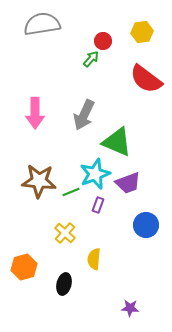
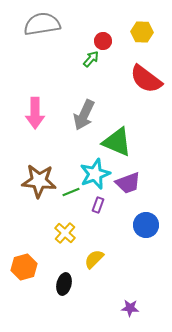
yellow hexagon: rotated 10 degrees clockwise
yellow semicircle: rotated 40 degrees clockwise
